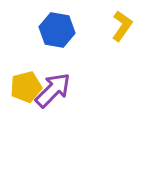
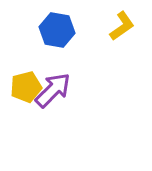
yellow L-shape: rotated 20 degrees clockwise
